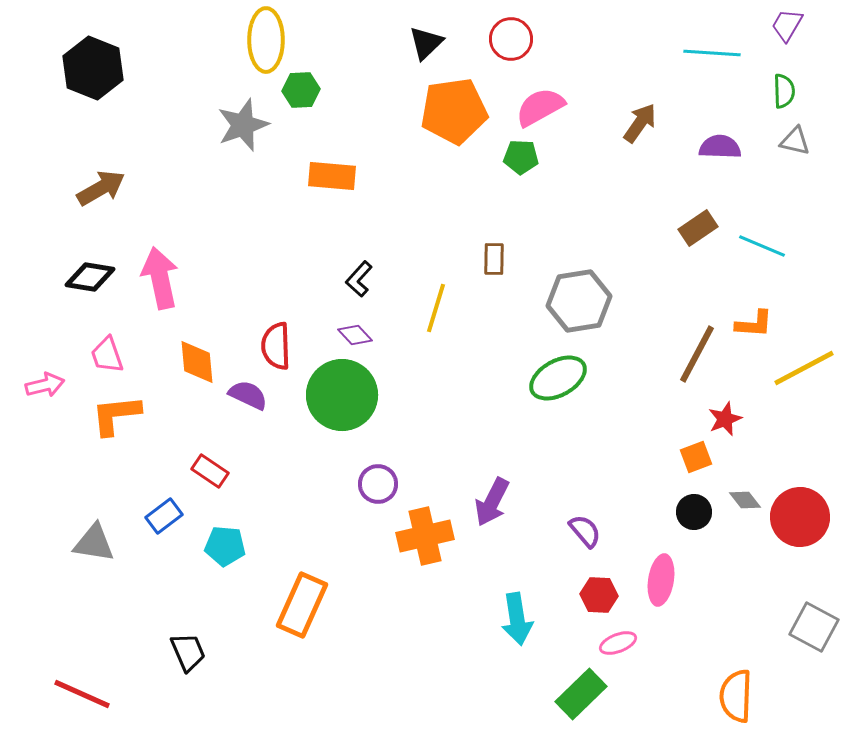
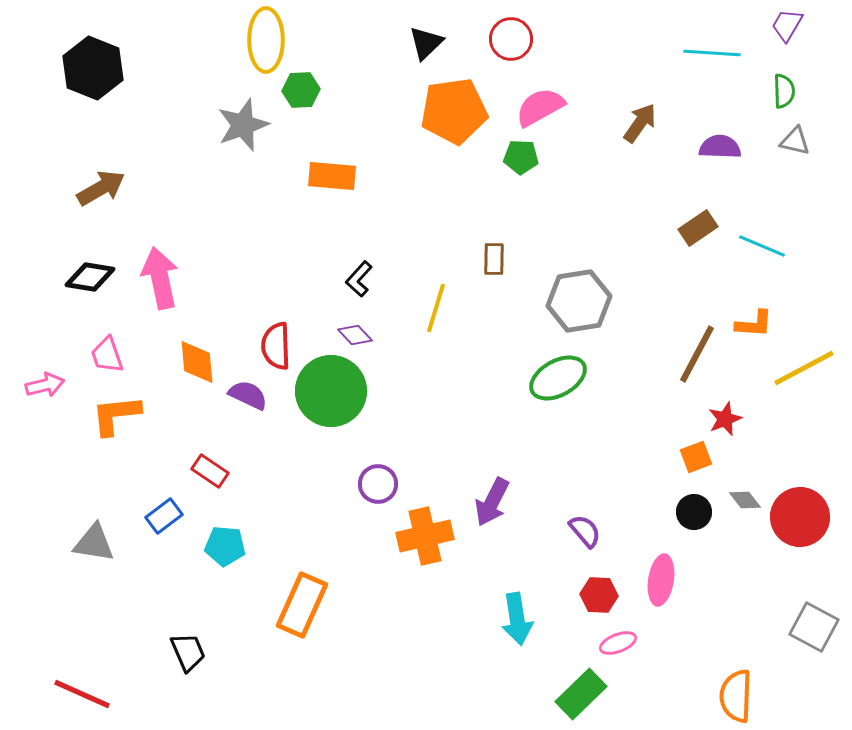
green circle at (342, 395): moved 11 px left, 4 px up
